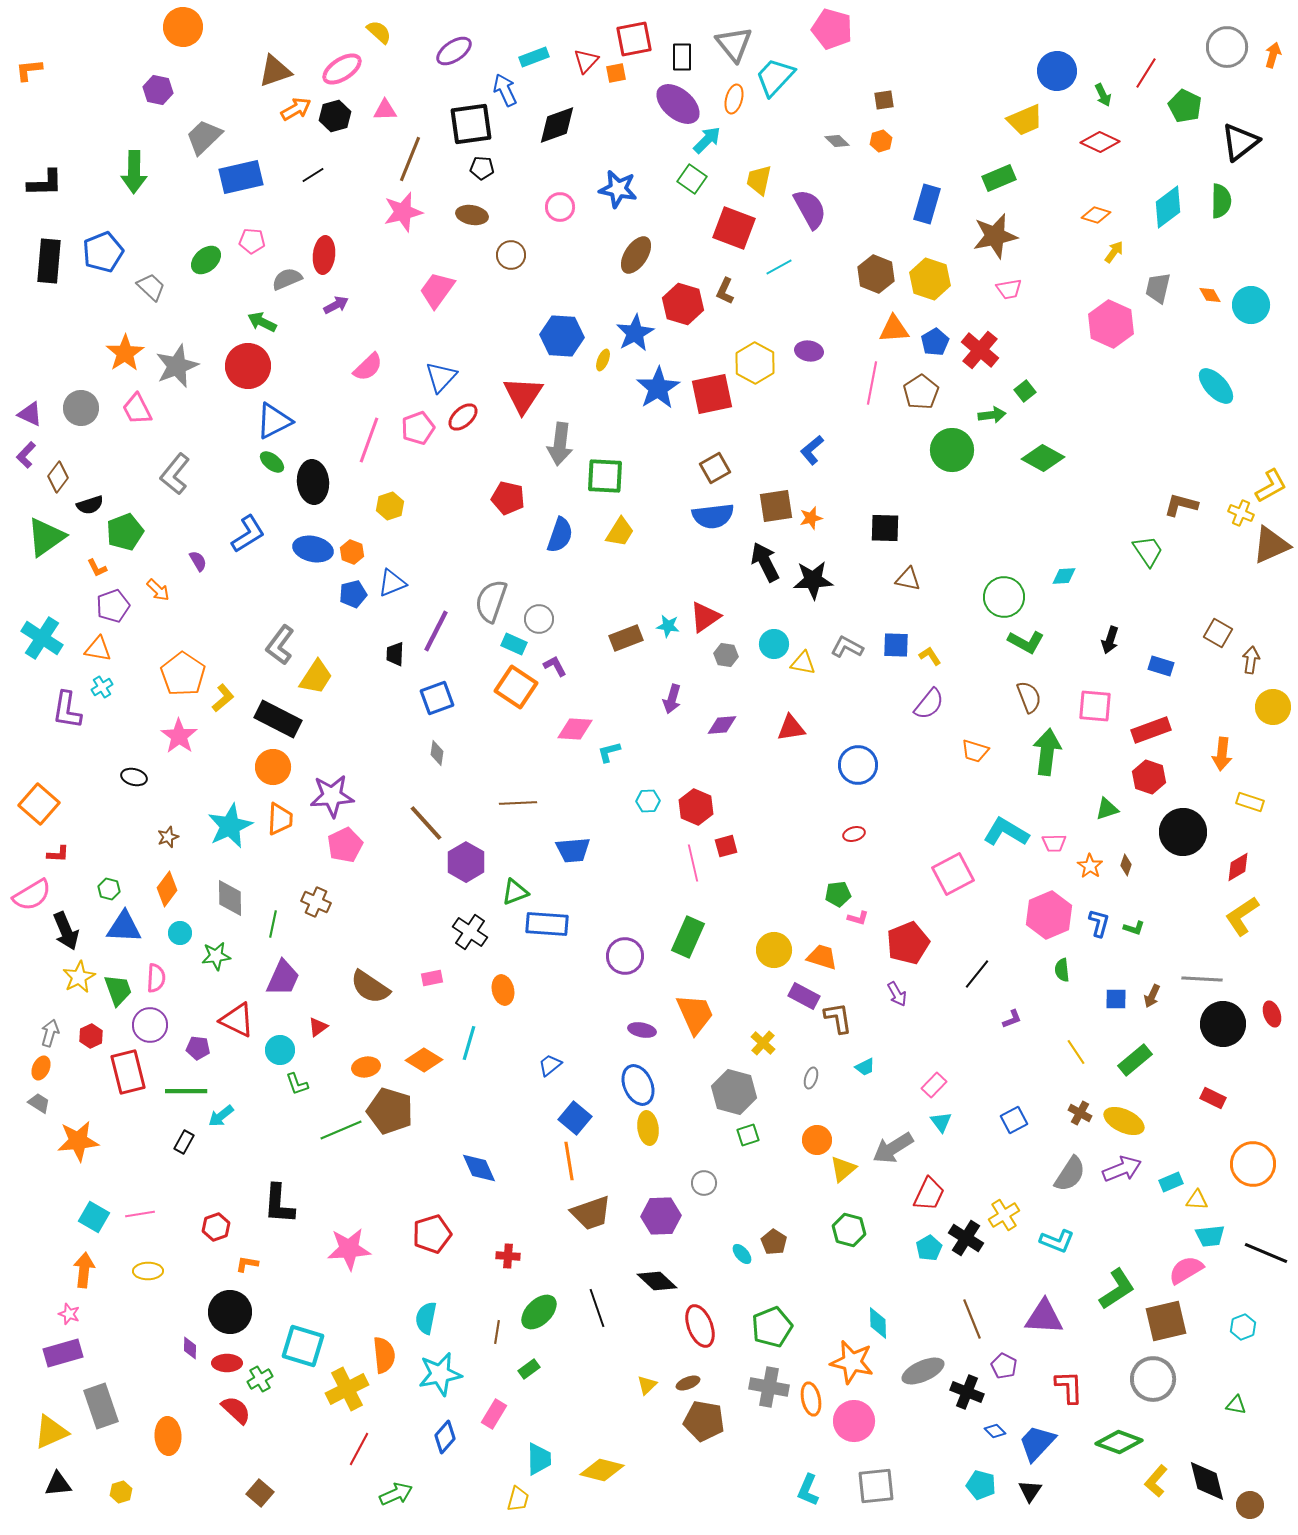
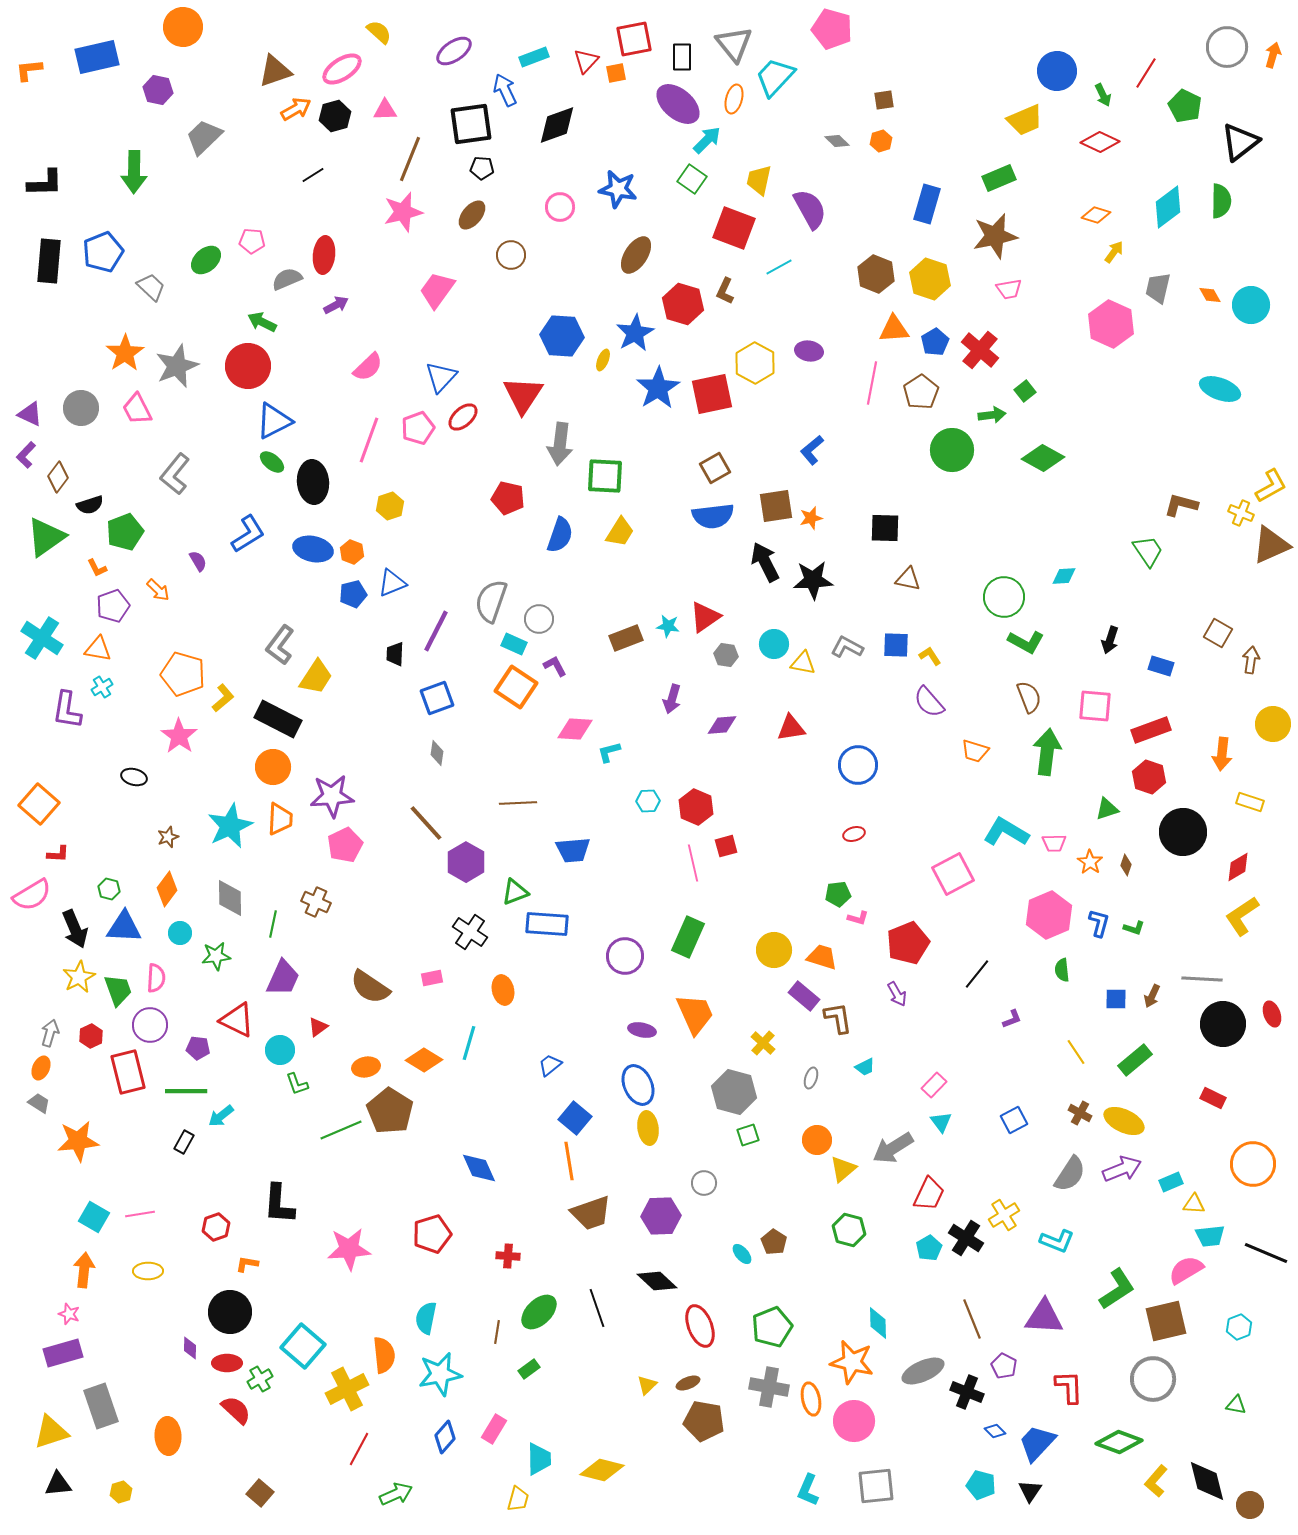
blue rectangle at (241, 177): moved 144 px left, 120 px up
brown ellipse at (472, 215): rotated 60 degrees counterclockwise
cyan ellipse at (1216, 386): moved 4 px right, 3 px down; rotated 27 degrees counterclockwise
orange pentagon at (183, 674): rotated 18 degrees counterclockwise
purple semicircle at (929, 704): moved 2 px up; rotated 100 degrees clockwise
yellow circle at (1273, 707): moved 17 px down
orange star at (1090, 866): moved 4 px up
black arrow at (66, 931): moved 9 px right, 2 px up
purple rectangle at (804, 996): rotated 12 degrees clockwise
brown pentagon at (390, 1111): rotated 15 degrees clockwise
yellow triangle at (1197, 1200): moved 3 px left, 4 px down
cyan hexagon at (1243, 1327): moved 4 px left
cyan square at (303, 1346): rotated 24 degrees clockwise
pink rectangle at (494, 1414): moved 15 px down
yellow triangle at (51, 1432): rotated 6 degrees clockwise
